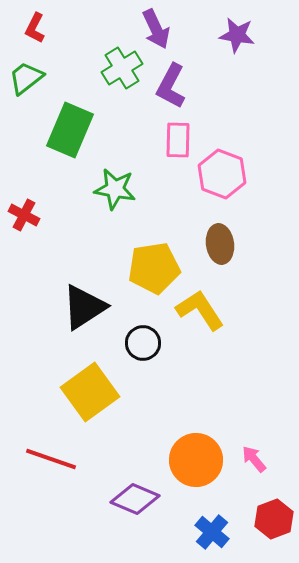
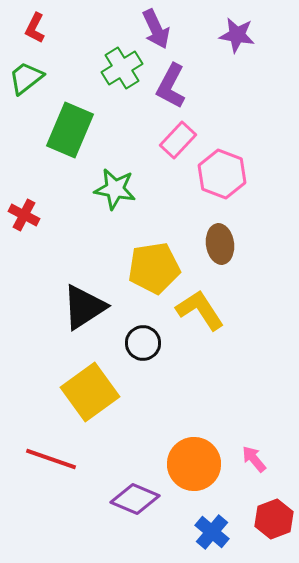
pink rectangle: rotated 42 degrees clockwise
orange circle: moved 2 px left, 4 px down
